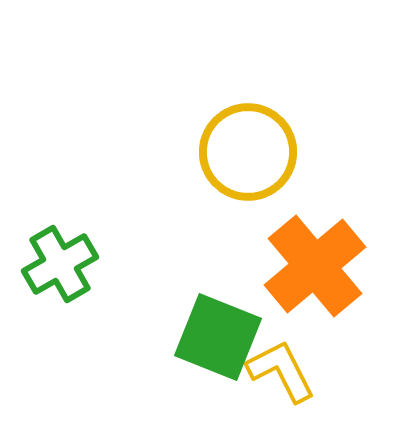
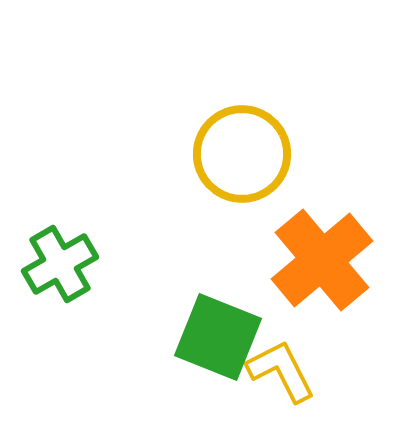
yellow circle: moved 6 px left, 2 px down
orange cross: moved 7 px right, 6 px up
